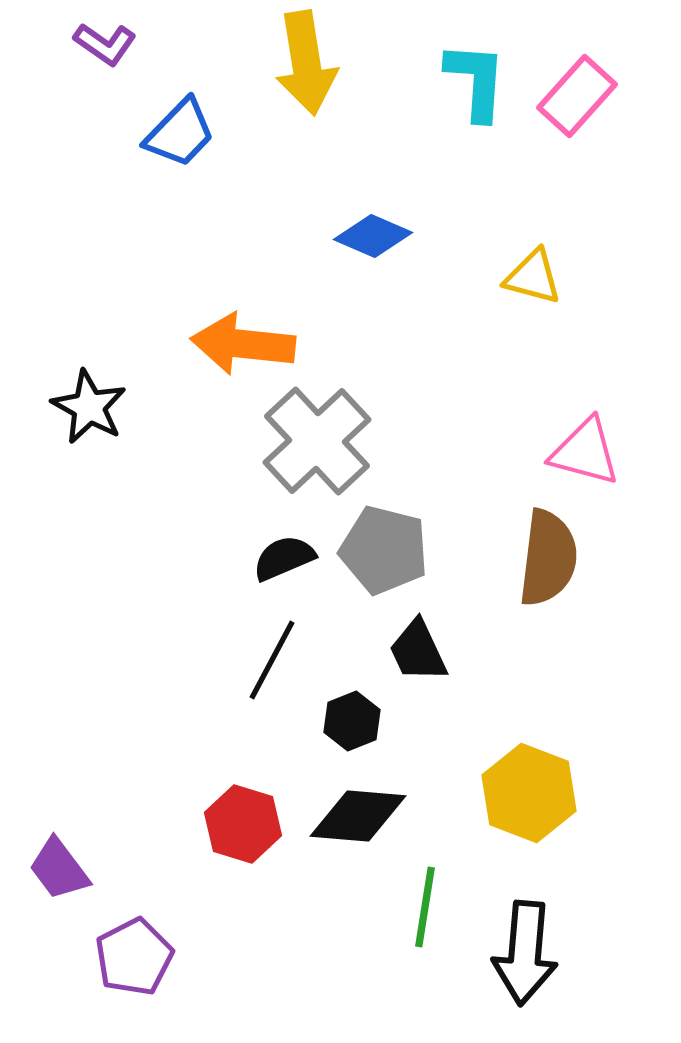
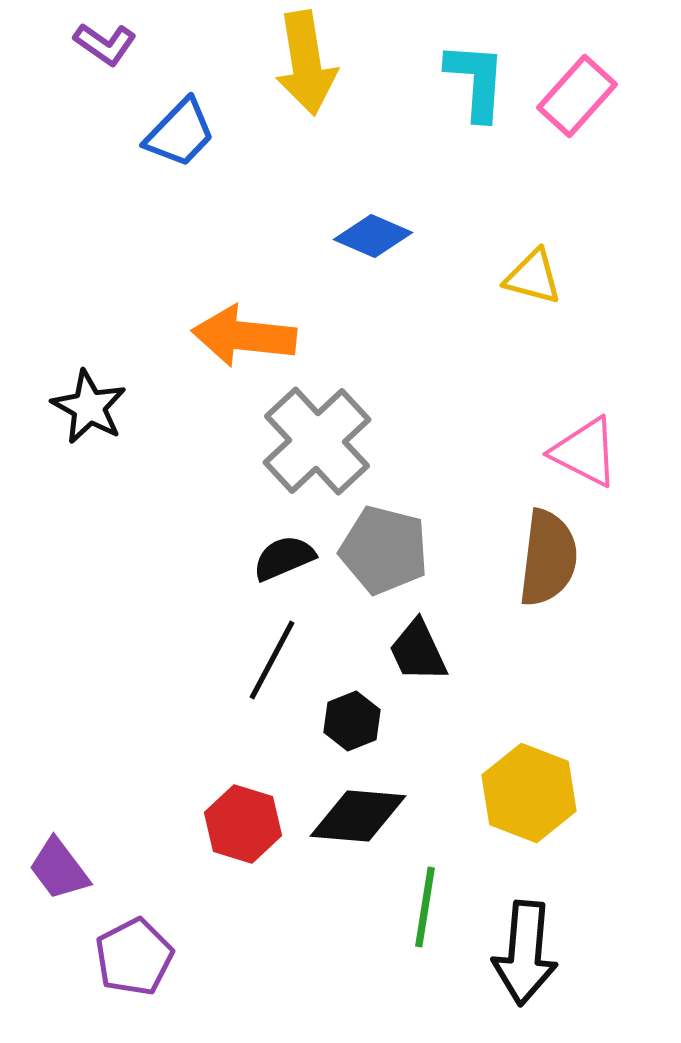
orange arrow: moved 1 px right, 8 px up
pink triangle: rotated 12 degrees clockwise
